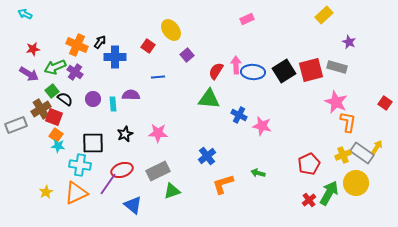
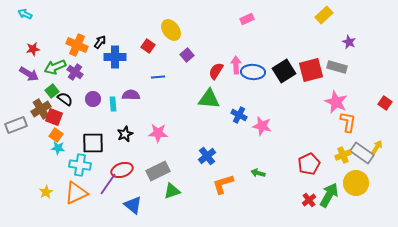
cyan star at (58, 146): moved 2 px down
green arrow at (329, 193): moved 2 px down
